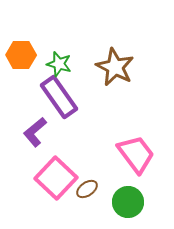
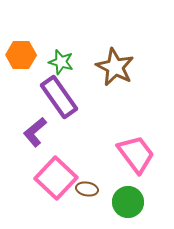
green star: moved 2 px right, 2 px up
brown ellipse: rotated 45 degrees clockwise
